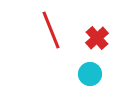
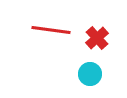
red line: rotated 60 degrees counterclockwise
